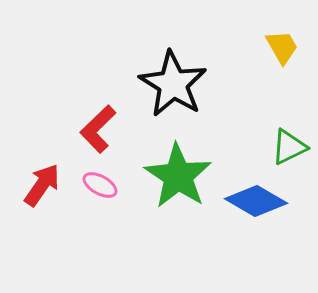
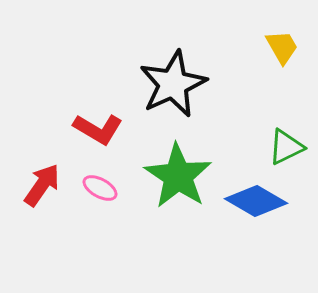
black star: rotated 16 degrees clockwise
red L-shape: rotated 105 degrees counterclockwise
green triangle: moved 3 px left
pink ellipse: moved 3 px down
